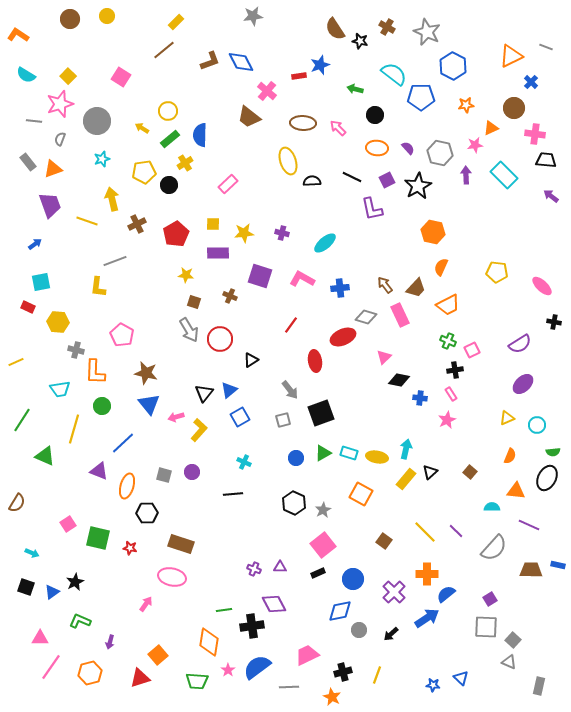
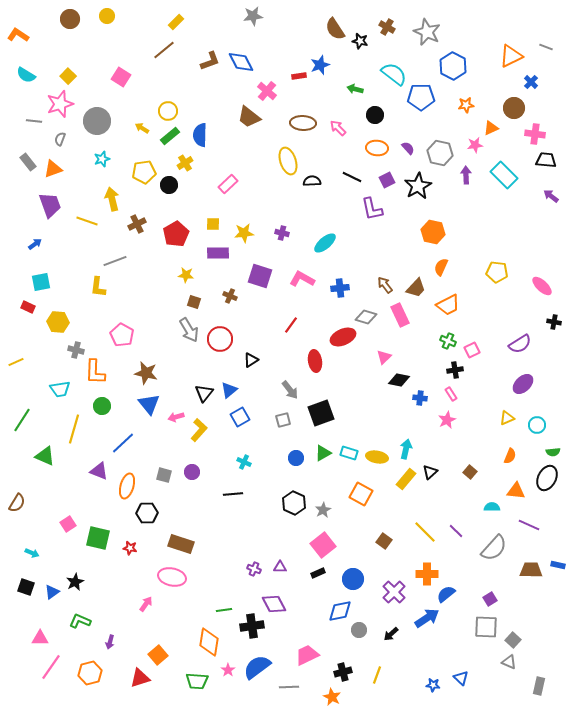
green rectangle at (170, 139): moved 3 px up
